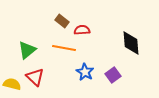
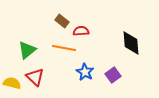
red semicircle: moved 1 px left, 1 px down
yellow semicircle: moved 1 px up
